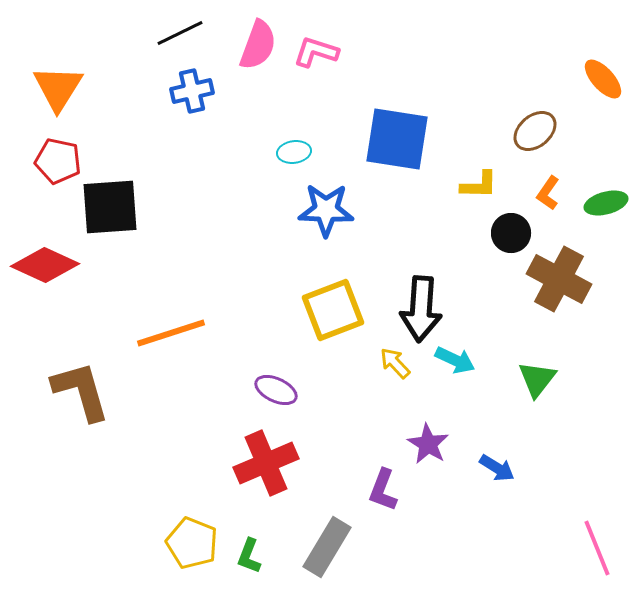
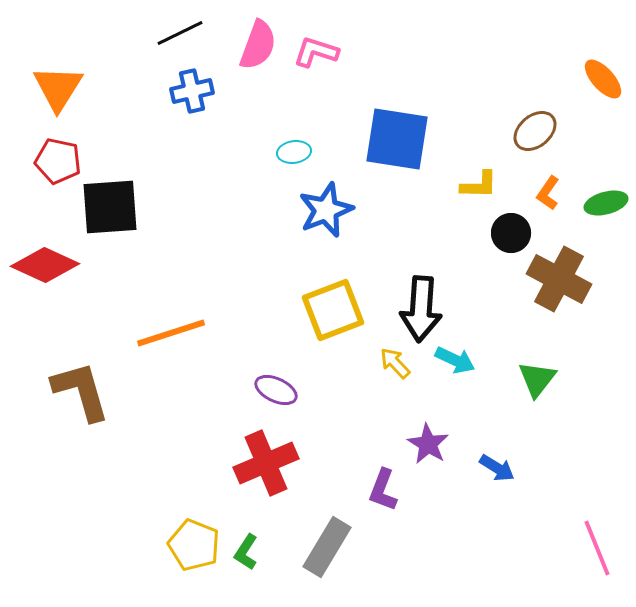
blue star: rotated 24 degrees counterclockwise
yellow pentagon: moved 2 px right, 2 px down
green L-shape: moved 3 px left, 4 px up; rotated 12 degrees clockwise
